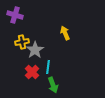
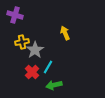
cyan line: rotated 24 degrees clockwise
green arrow: moved 1 px right; rotated 98 degrees clockwise
